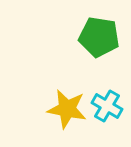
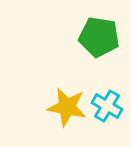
yellow star: moved 2 px up
